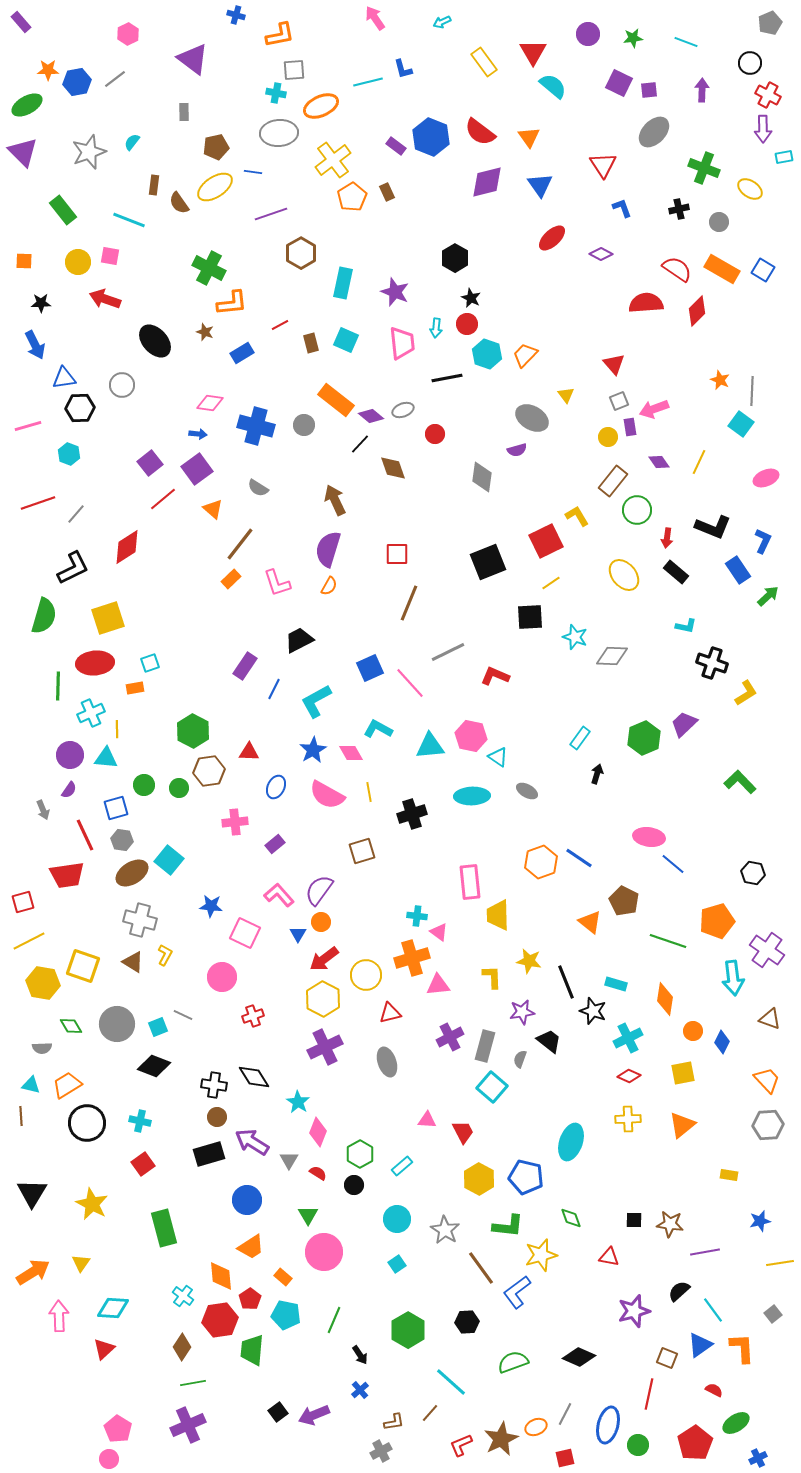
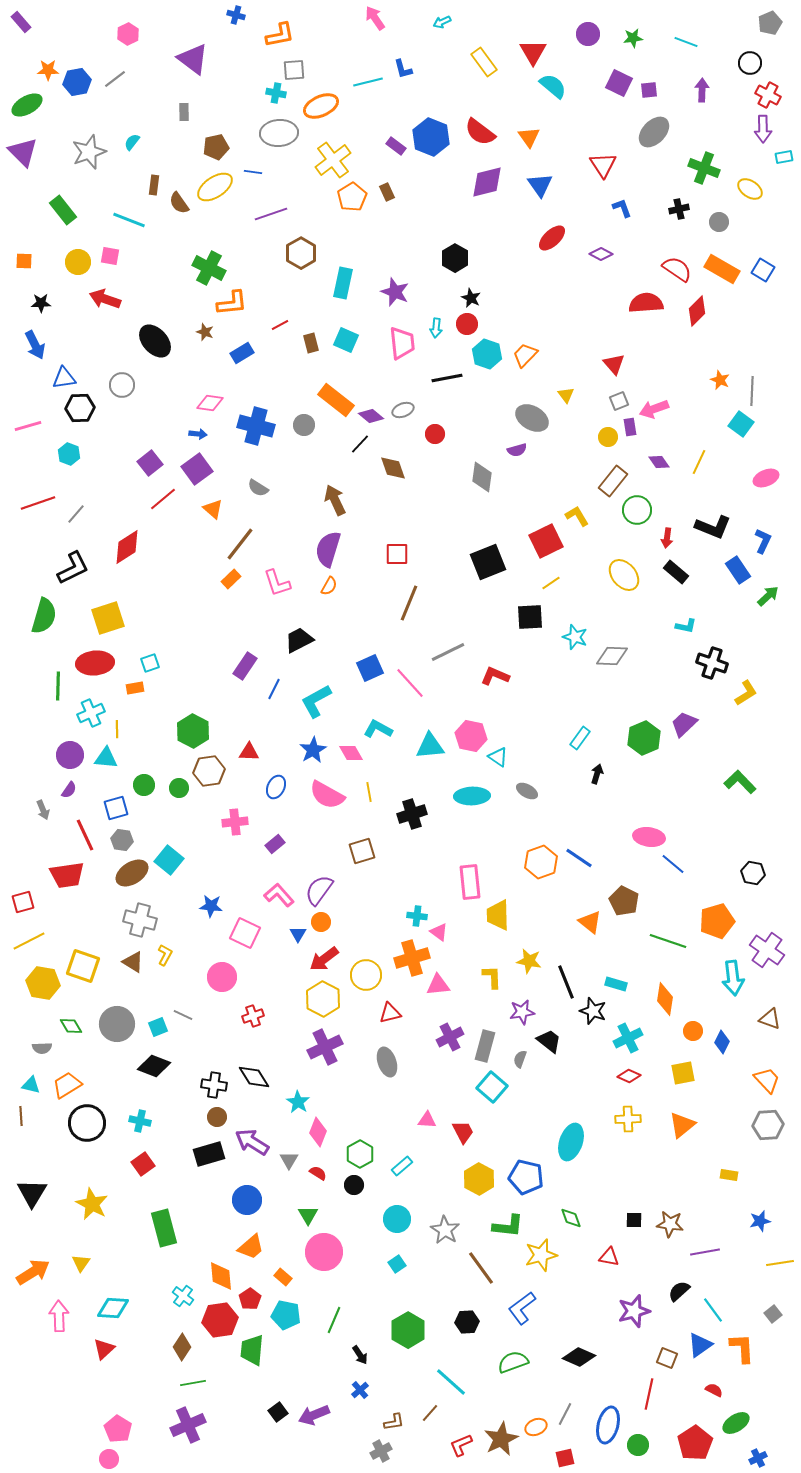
orange trapezoid at (251, 1247): rotated 8 degrees counterclockwise
blue L-shape at (517, 1292): moved 5 px right, 16 px down
